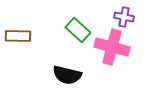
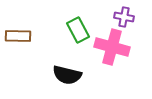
green rectangle: rotated 20 degrees clockwise
